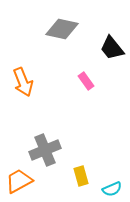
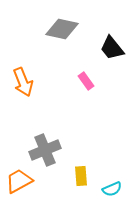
yellow rectangle: rotated 12 degrees clockwise
